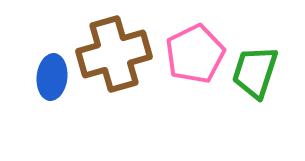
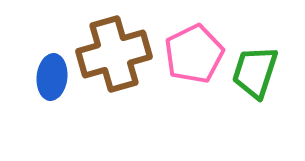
pink pentagon: moved 1 px left
